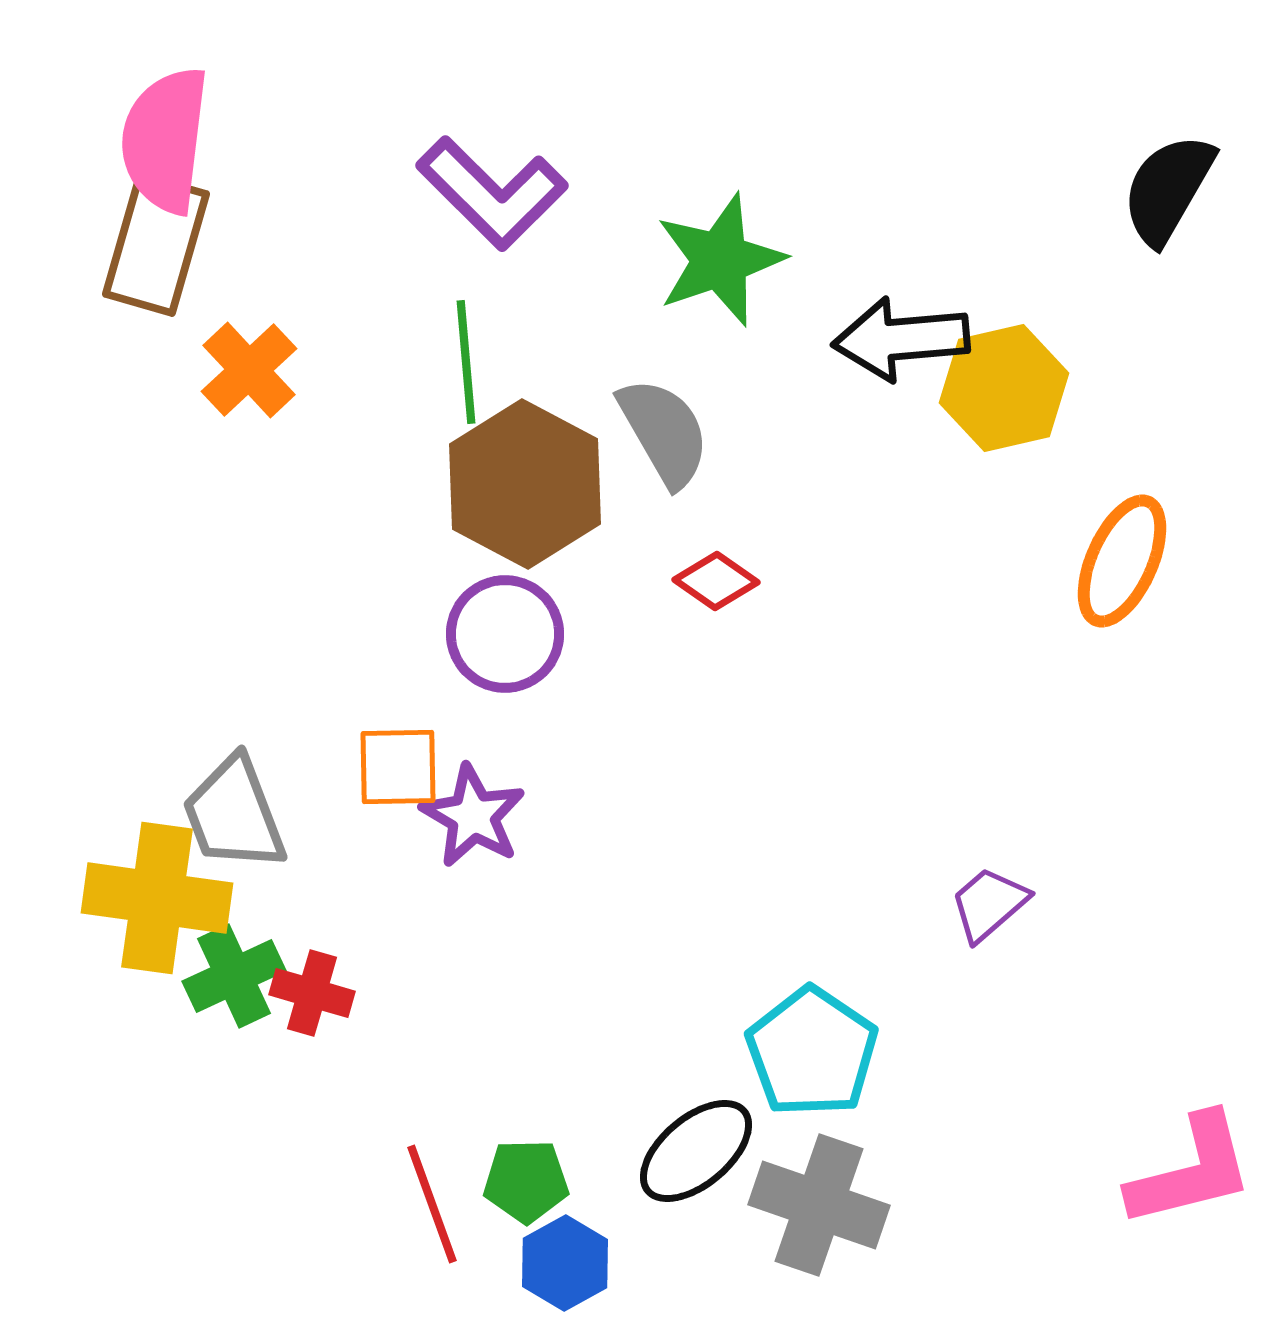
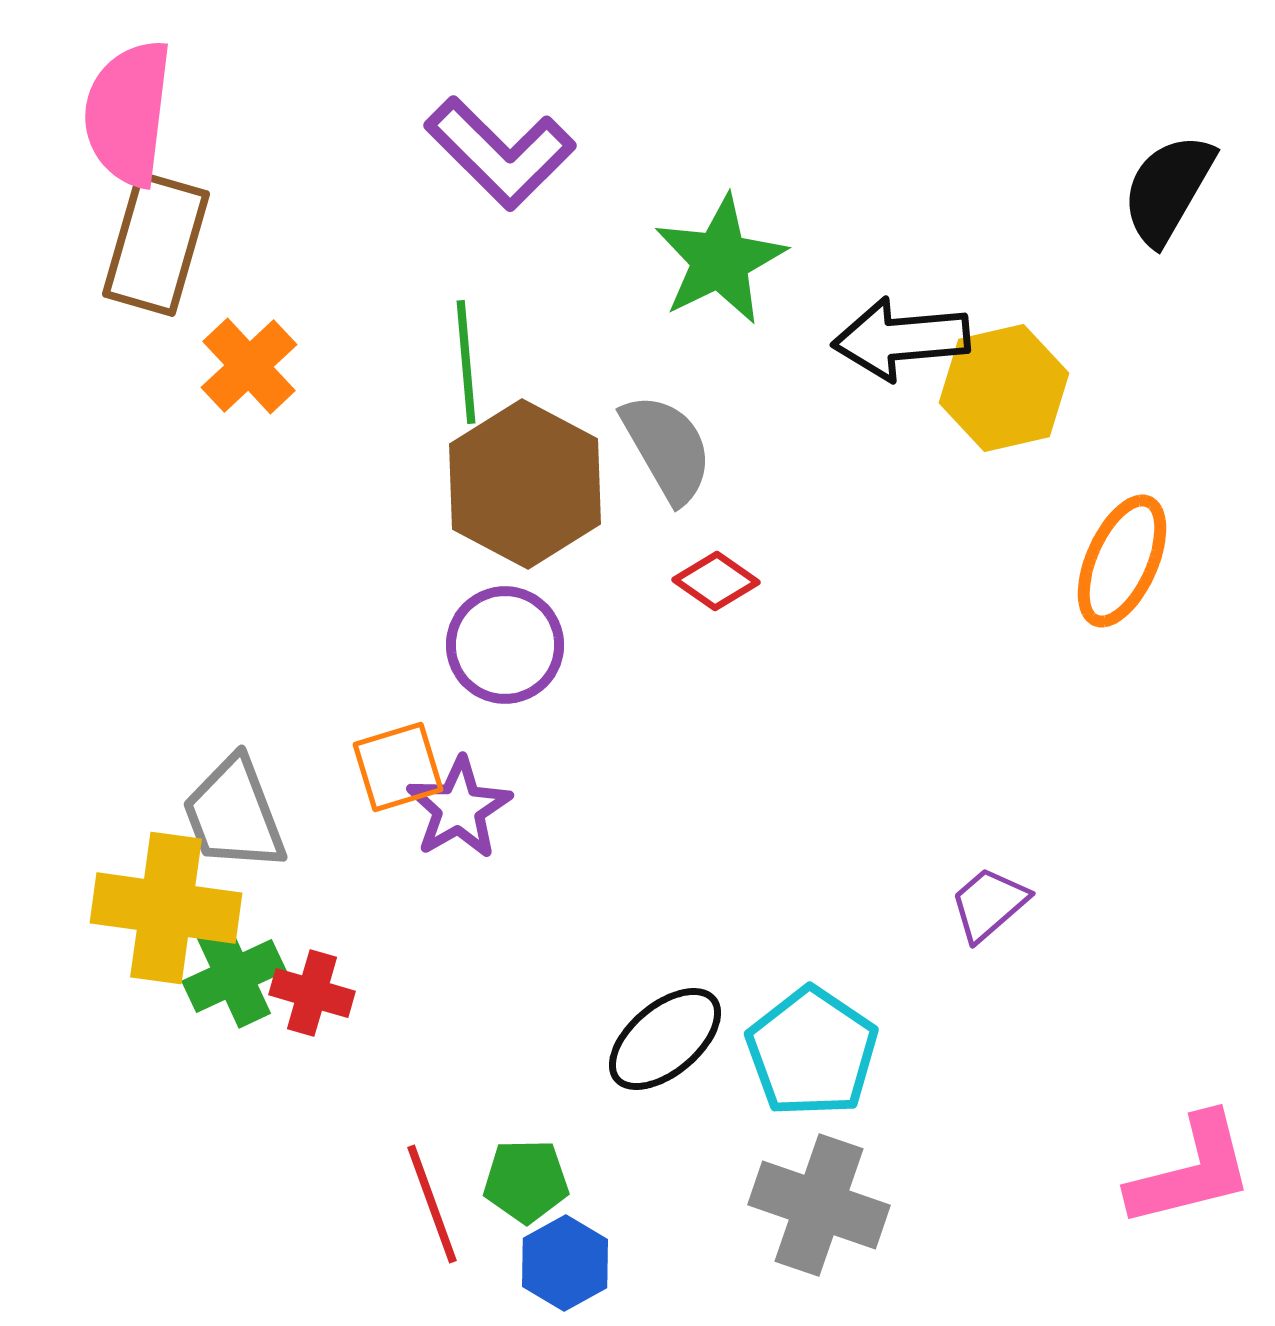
pink semicircle: moved 37 px left, 27 px up
purple L-shape: moved 8 px right, 40 px up
green star: rotated 7 degrees counterclockwise
orange cross: moved 4 px up
gray semicircle: moved 3 px right, 16 px down
purple circle: moved 11 px down
orange square: rotated 16 degrees counterclockwise
purple star: moved 14 px left, 8 px up; rotated 12 degrees clockwise
yellow cross: moved 9 px right, 10 px down
black ellipse: moved 31 px left, 112 px up
